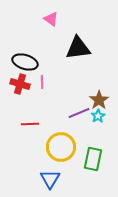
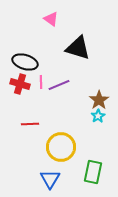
black triangle: rotated 24 degrees clockwise
pink line: moved 1 px left
purple line: moved 20 px left, 28 px up
green rectangle: moved 13 px down
